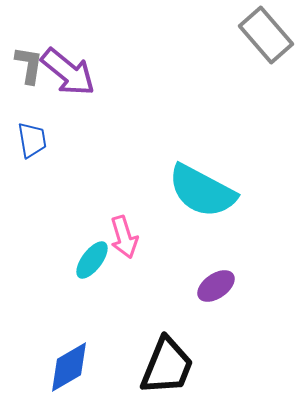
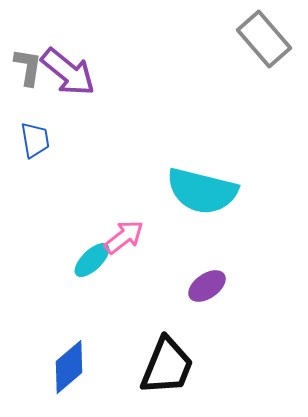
gray rectangle: moved 2 px left, 4 px down
gray L-shape: moved 1 px left, 2 px down
blue trapezoid: moved 3 px right
cyan semicircle: rotated 14 degrees counterclockwise
pink arrow: rotated 111 degrees counterclockwise
cyan ellipse: rotated 9 degrees clockwise
purple ellipse: moved 9 px left
blue diamond: rotated 10 degrees counterclockwise
